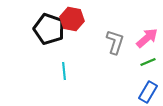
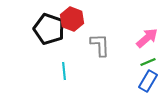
red hexagon: rotated 10 degrees clockwise
gray L-shape: moved 15 px left, 3 px down; rotated 20 degrees counterclockwise
blue rectangle: moved 11 px up
